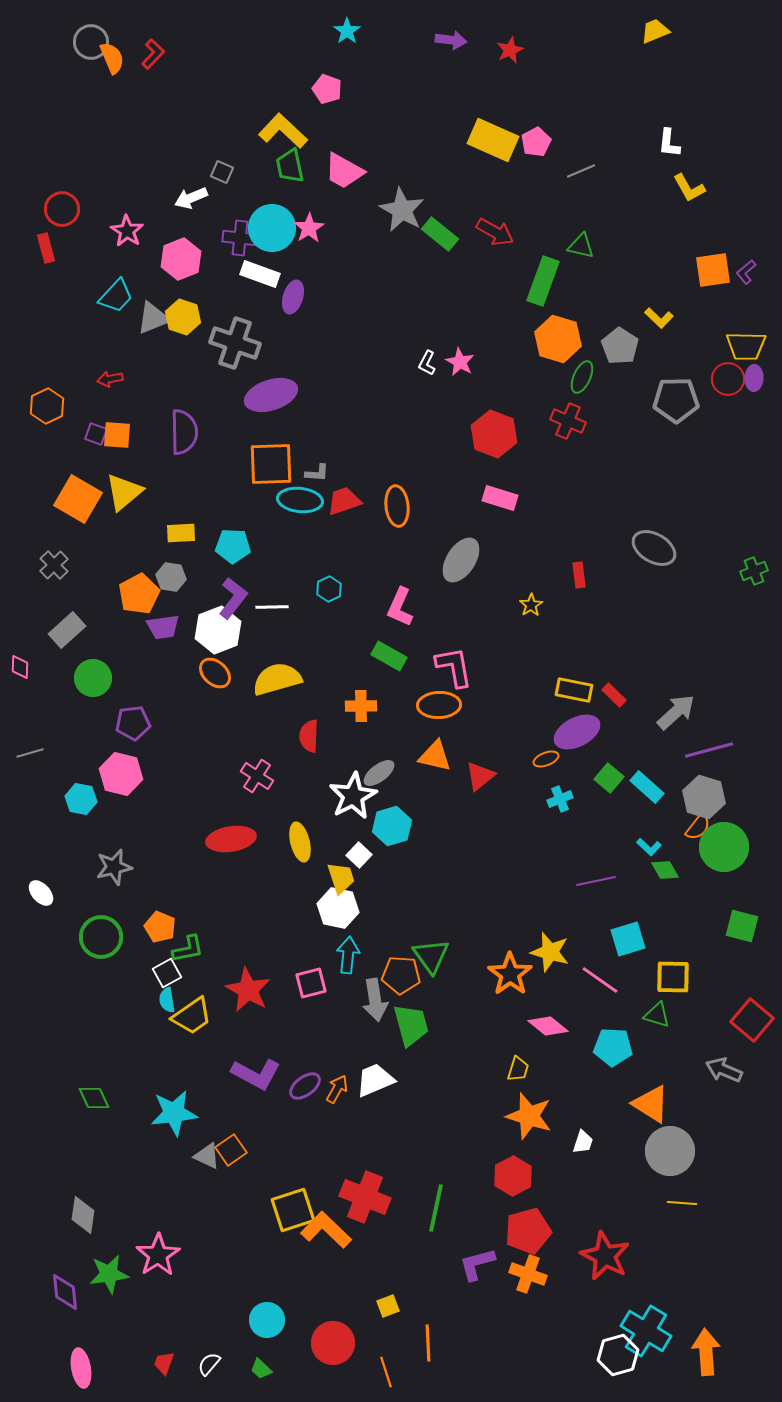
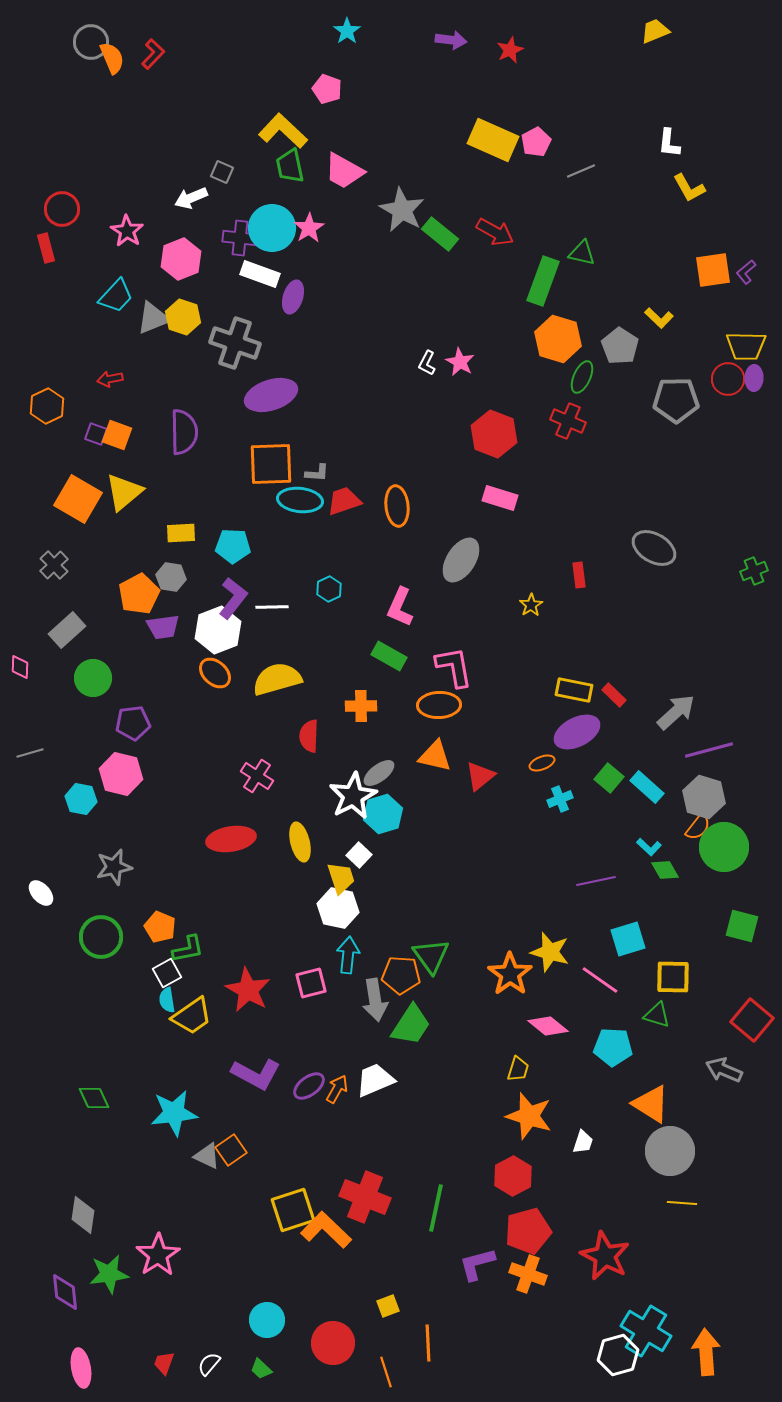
green triangle at (581, 246): moved 1 px right, 7 px down
orange square at (117, 435): rotated 16 degrees clockwise
orange ellipse at (546, 759): moved 4 px left, 4 px down
cyan hexagon at (392, 826): moved 9 px left, 12 px up
green trapezoid at (411, 1025): rotated 48 degrees clockwise
purple ellipse at (305, 1086): moved 4 px right
